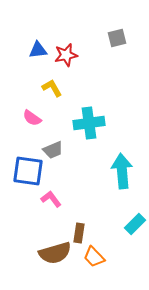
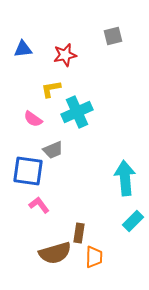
gray square: moved 4 px left, 2 px up
blue triangle: moved 15 px left, 1 px up
red star: moved 1 px left
yellow L-shape: moved 1 px left, 1 px down; rotated 70 degrees counterclockwise
pink semicircle: moved 1 px right, 1 px down
cyan cross: moved 12 px left, 11 px up; rotated 16 degrees counterclockwise
cyan arrow: moved 3 px right, 7 px down
pink L-shape: moved 12 px left, 6 px down
cyan rectangle: moved 2 px left, 3 px up
orange trapezoid: rotated 135 degrees counterclockwise
